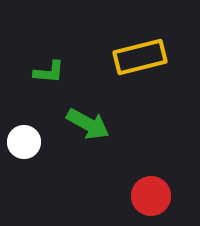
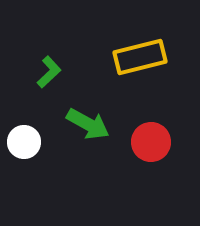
green L-shape: rotated 48 degrees counterclockwise
red circle: moved 54 px up
